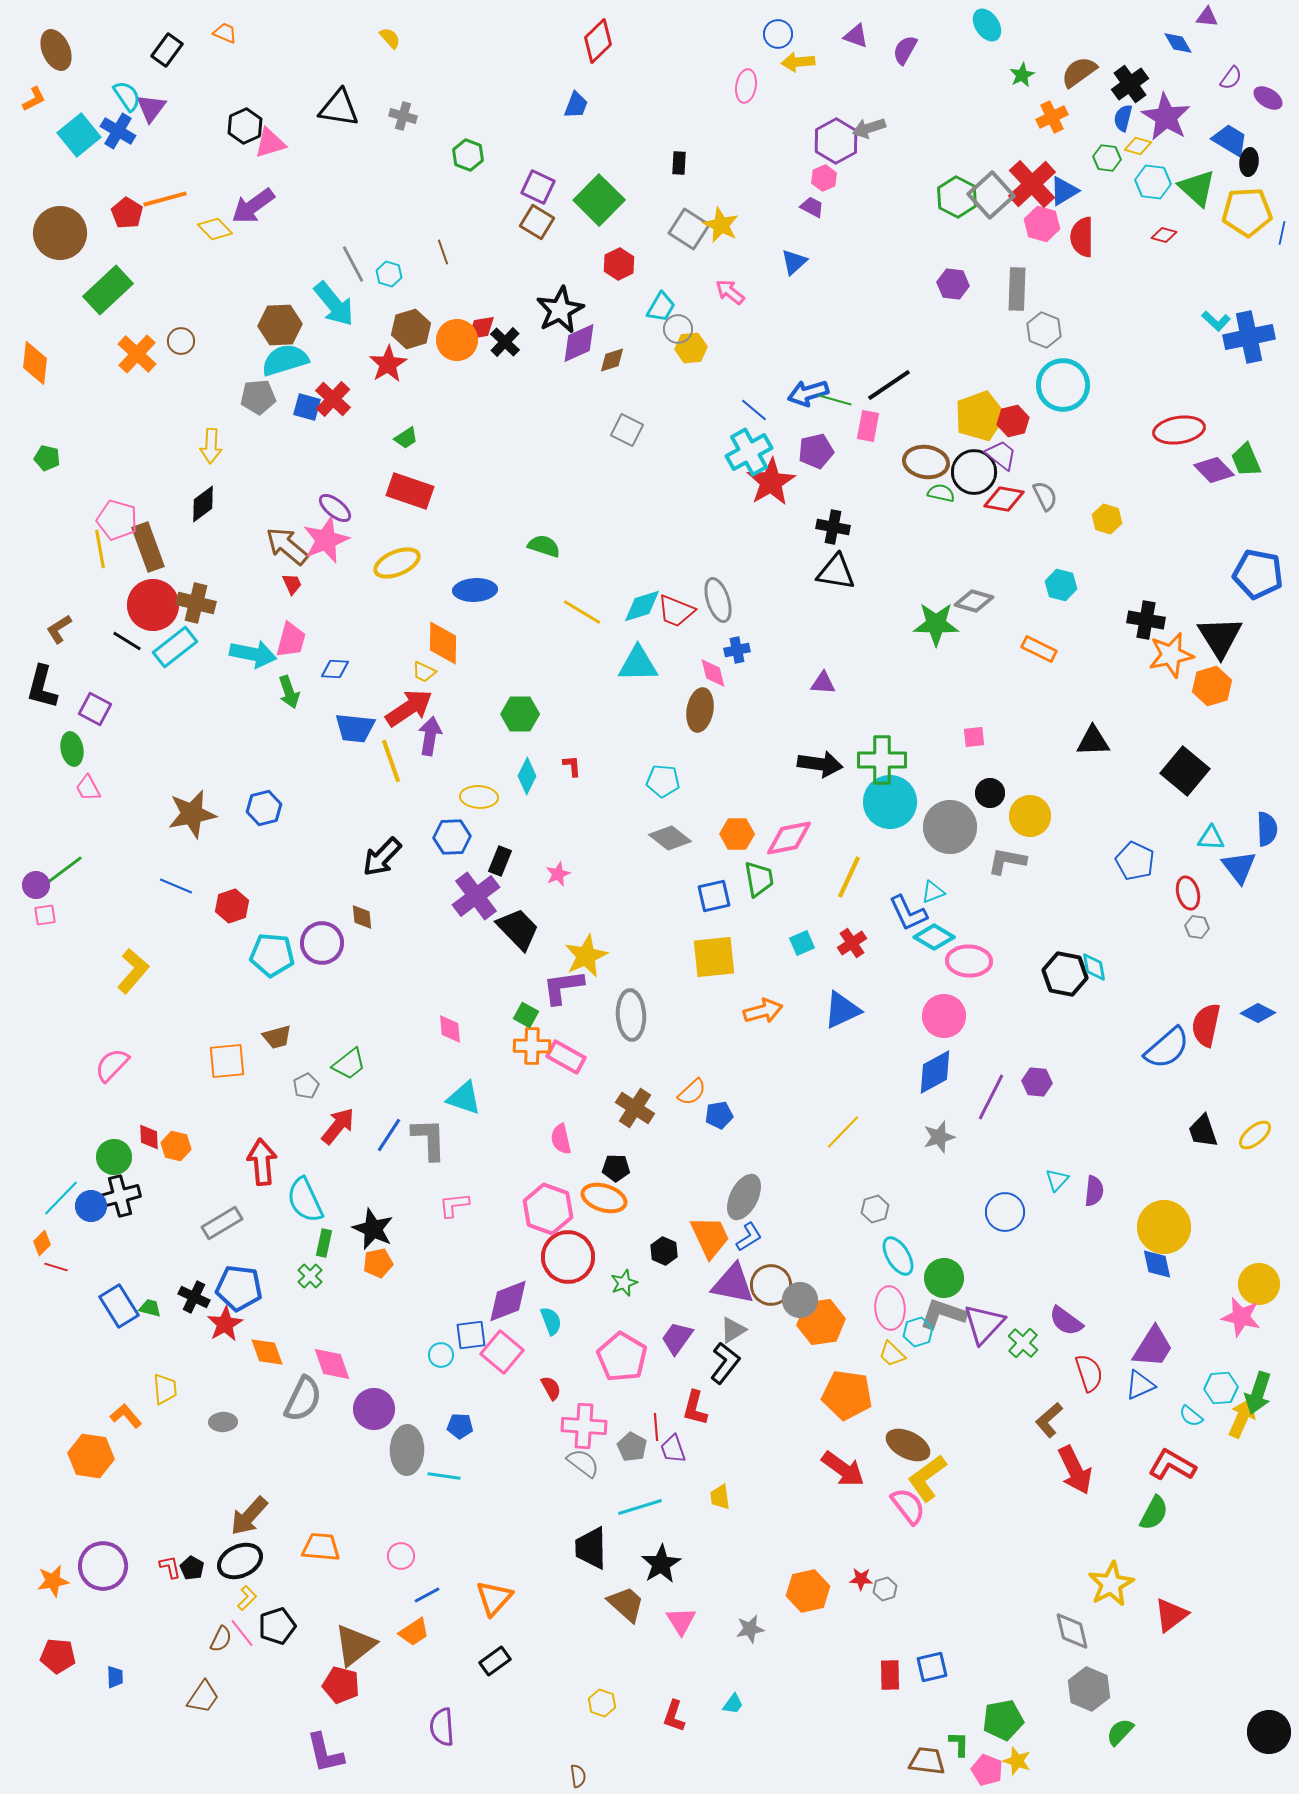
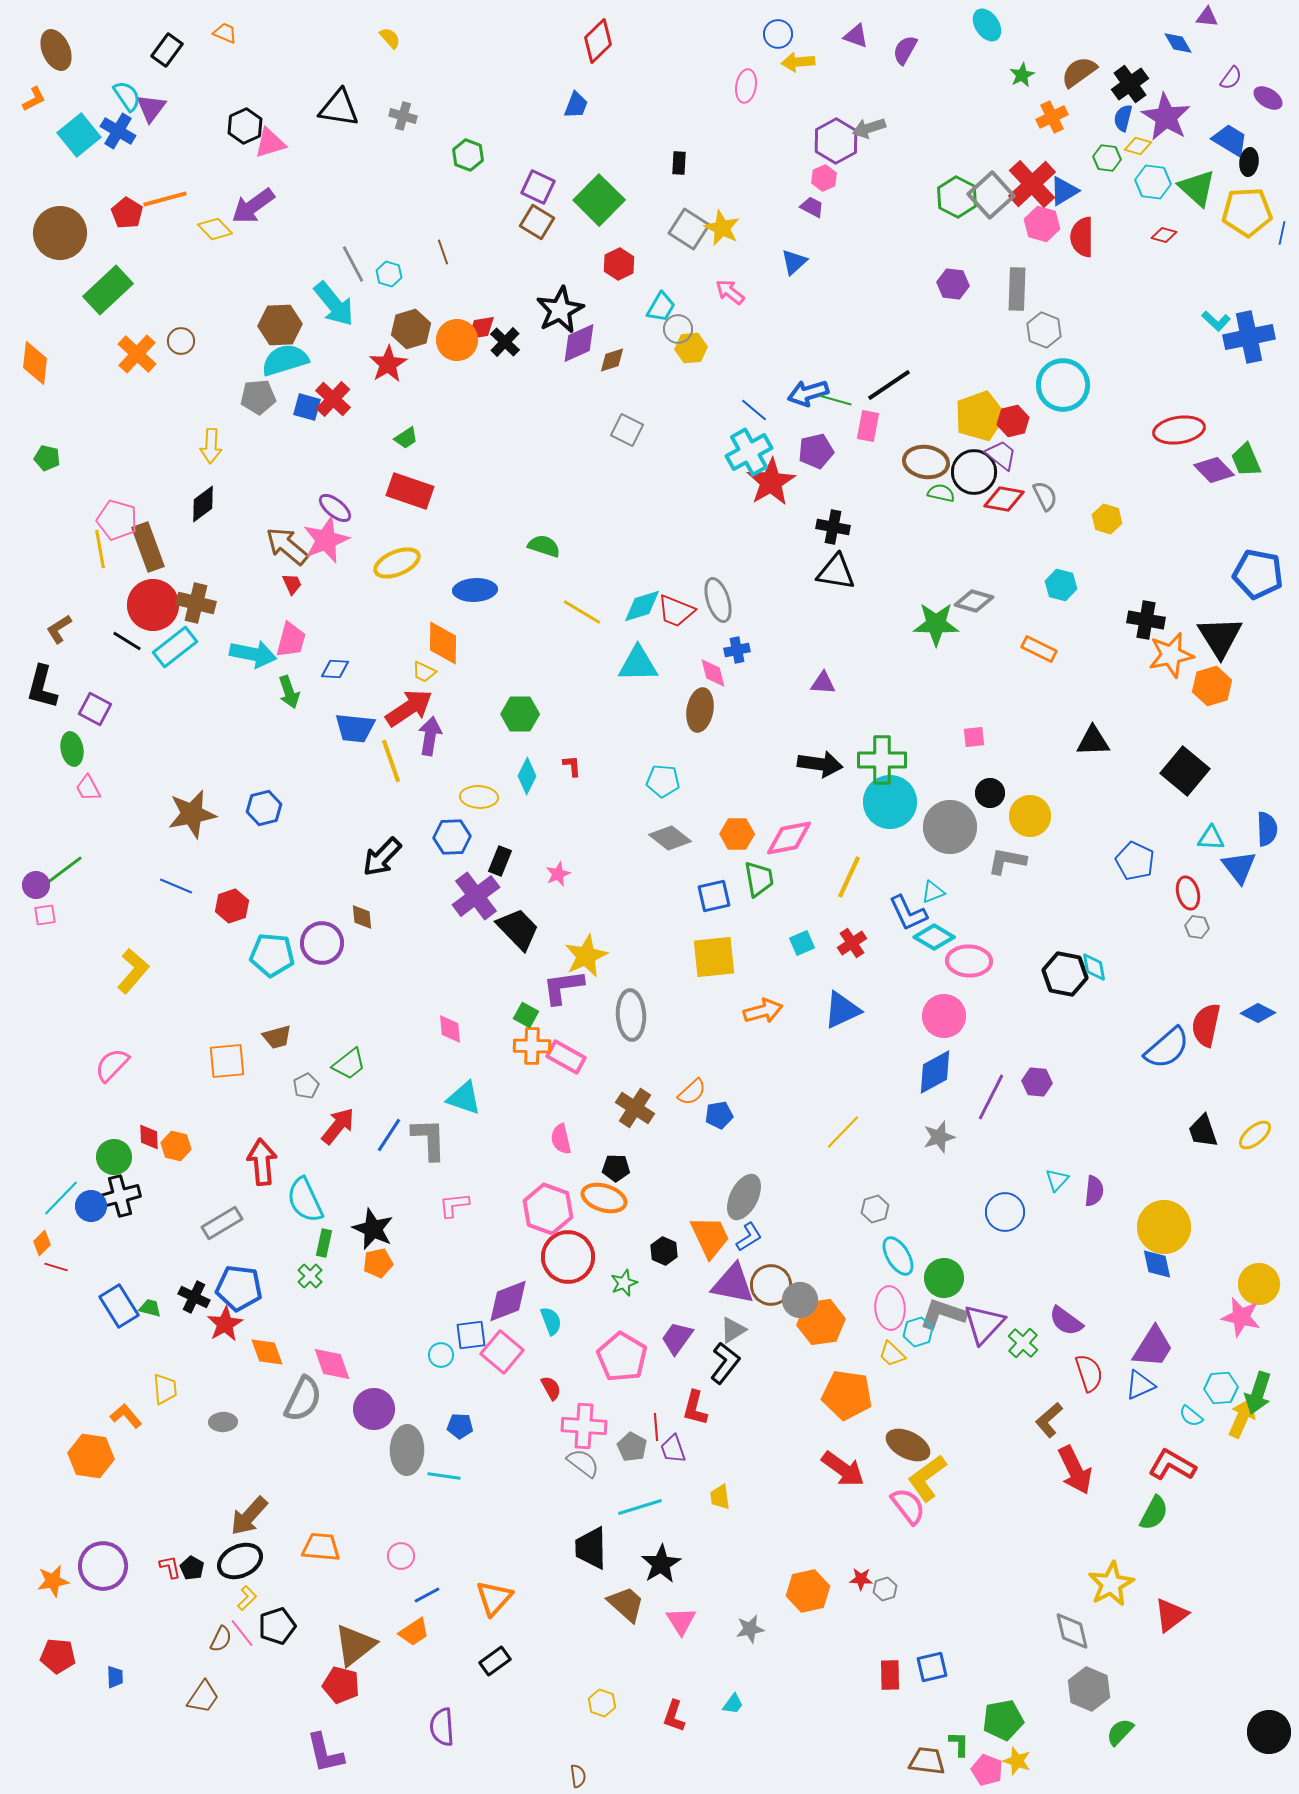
yellow star at (721, 225): moved 1 px right, 3 px down
